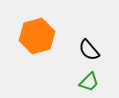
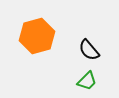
green trapezoid: moved 2 px left, 1 px up
